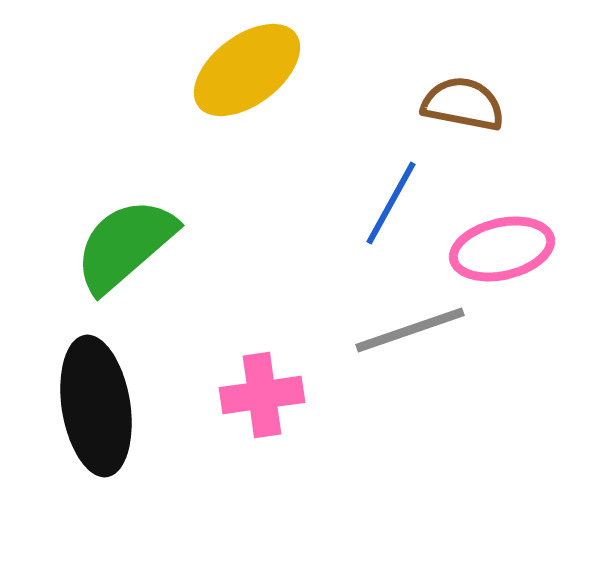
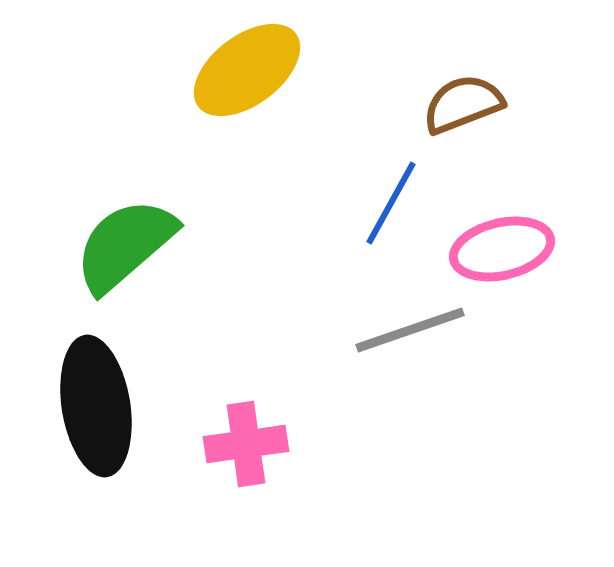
brown semicircle: rotated 32 degrees counterclockwise
pink cross: moved 16 px left, 49 px down
